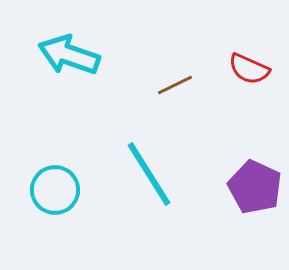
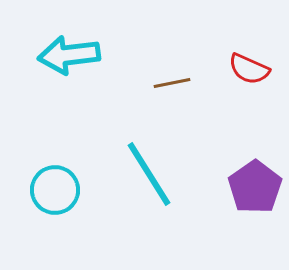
cyan arrow: rotated 26 degrees counterclockwise
brown line: moved 3 px left, 2 px up; rotated 15 degrees clockwise
purple pentagon: rotated 12 degrees clockwise
